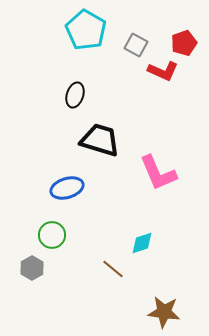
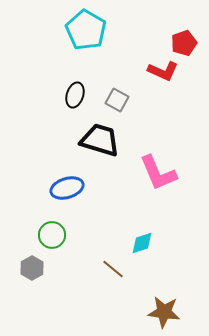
gray square: moved 19 px left, 55 px down
